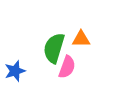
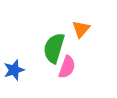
orange triangle: moved 10 px up; rotated 48 degrees counterclockwise
blue star: moved 1 px left, 1 px up
